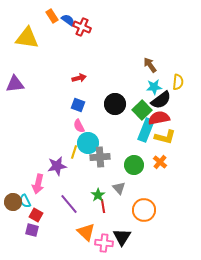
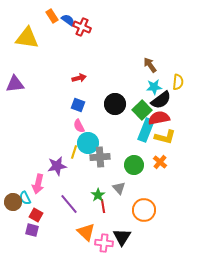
cyan semicircle: moved 3 px up
